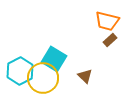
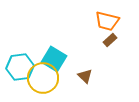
cyan hexagon: moved 4 px up; rotated 20 degrees clockwise
